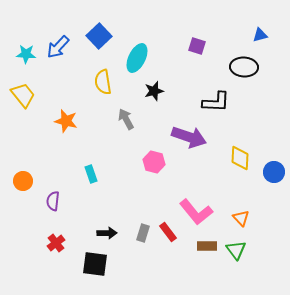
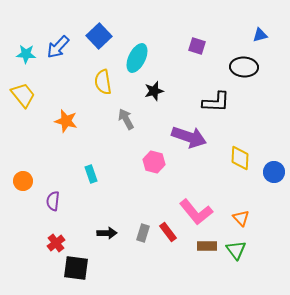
black square: moved 19 px left, 4 px down
